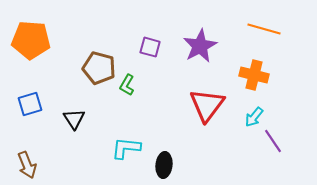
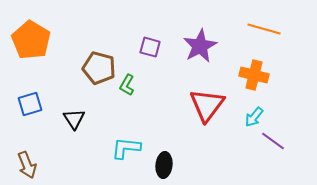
orange pentagon: rotated 27 degrees clockwise
purple line: rotated 20 degrees counterclockwise
